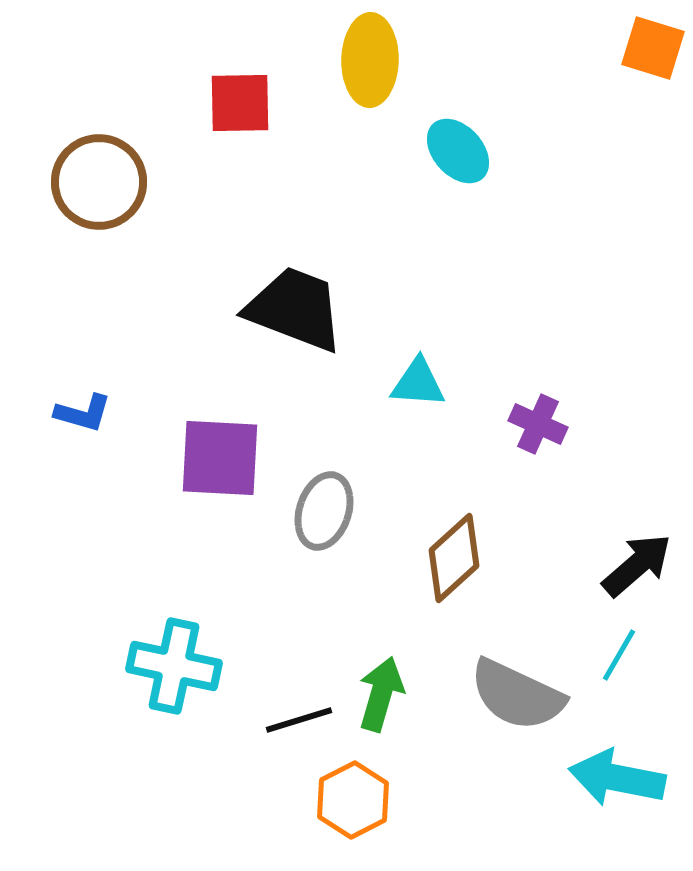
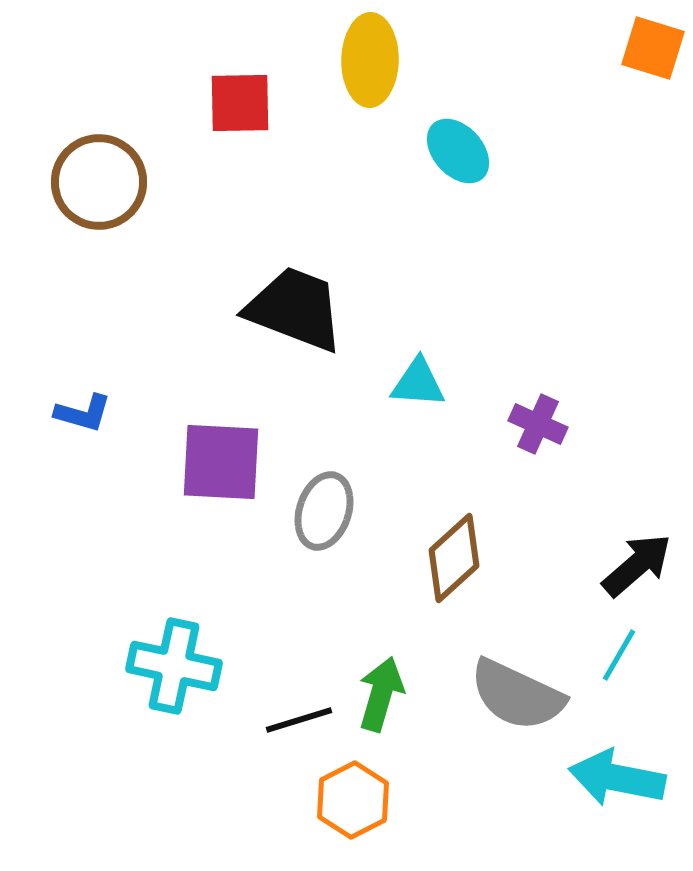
purple square: moved 1 px right, 4 px down
